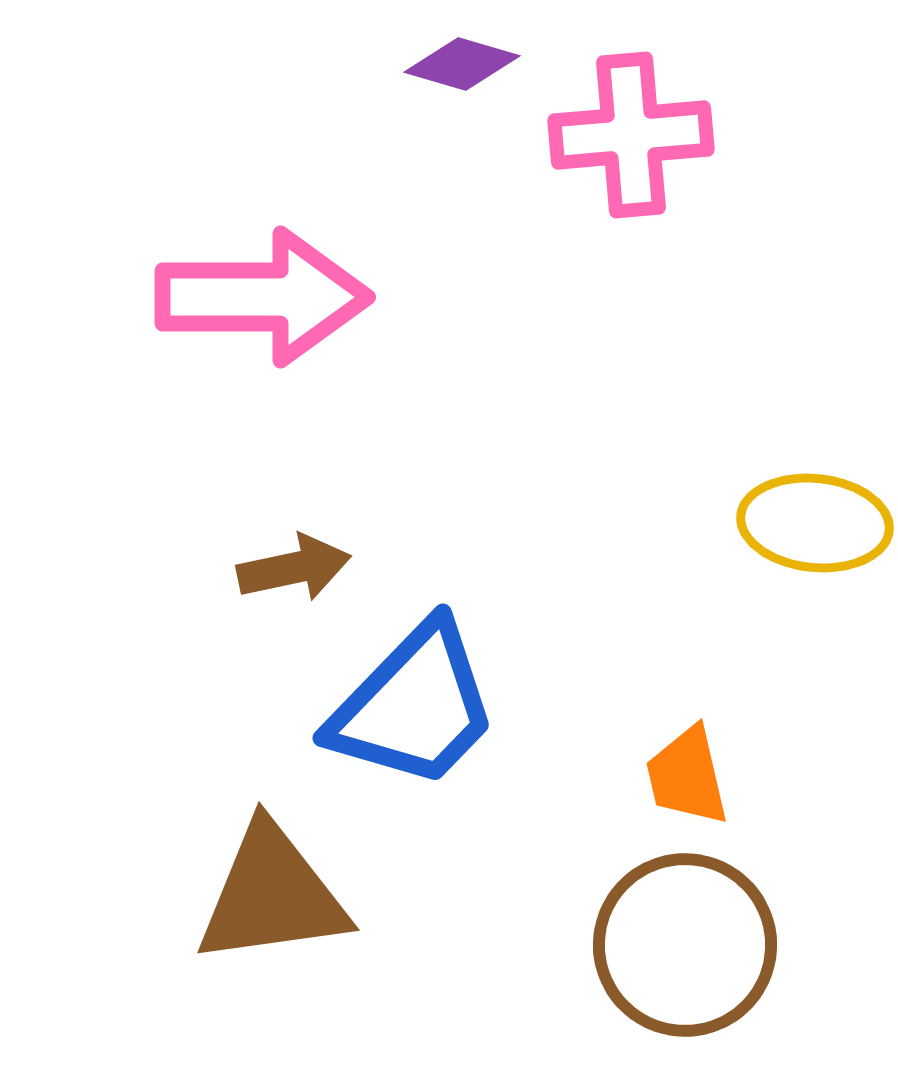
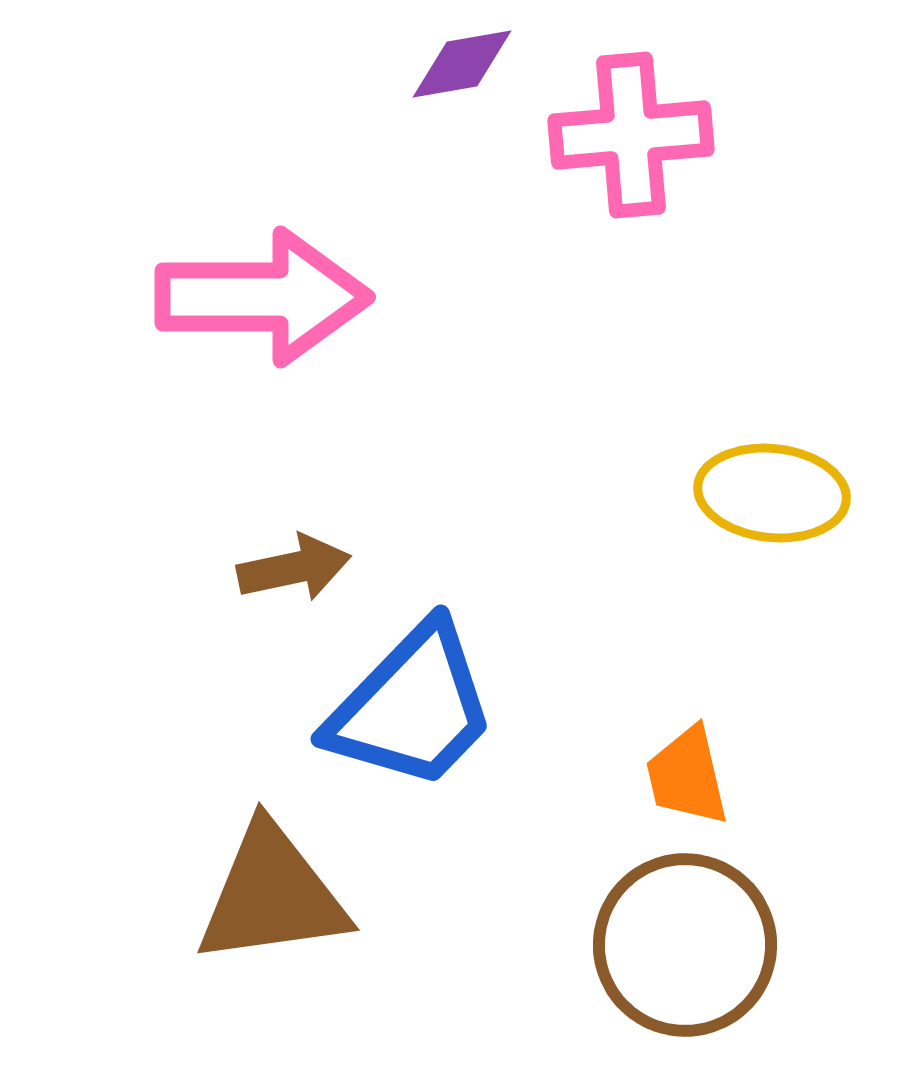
purple diamond: rotated 26 degrees counterclockwise
yellow ellipse: moved 43 px left, 30 px up
blue trapezoid: moved 2 px left, 1 px down
